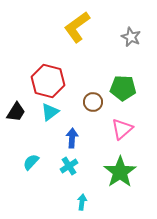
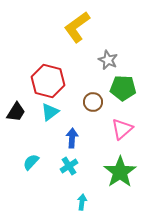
gray star: moved 23 px left, 23 px down
